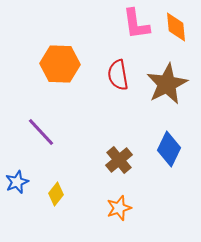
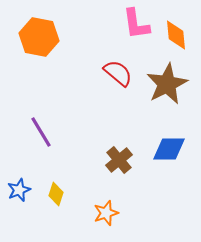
orange diamond: moved 8 px down
orange hexagon: moved 21 px left, 27 px up; rotated 9 degrees clockwise
red semicircle: moved 2 px up; rotated 140 degrees clockwise
purple line: rotated 12 degrees clockwise
blue diamond: rotated 64 degrees clockwise
blue star: moved 2 px right, 8 px down
yellow diamond: rotated 20 degrees counterclockwise
orange star: moved 13 px left, 5 px down
